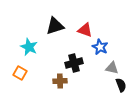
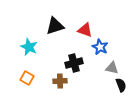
orange square: moved 7 px right, 5 px down
